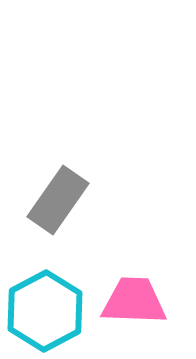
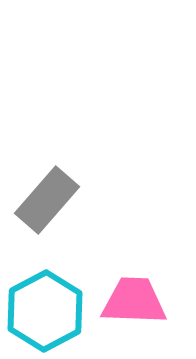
gray rectangle: moved 11 px left; rotated 6 degrees clockwise
